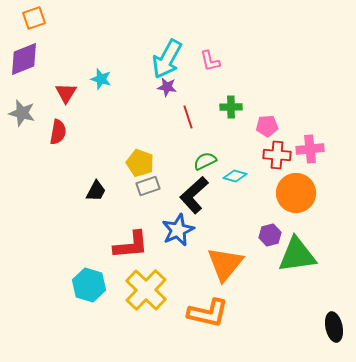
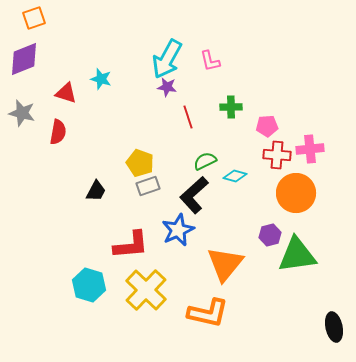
red triangle: rotated 45 degrees counterclockwise
